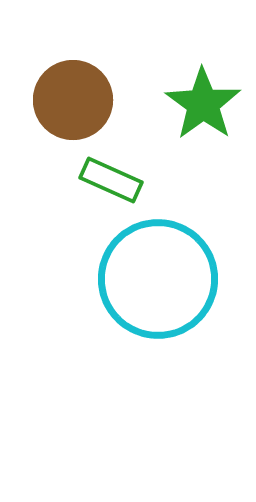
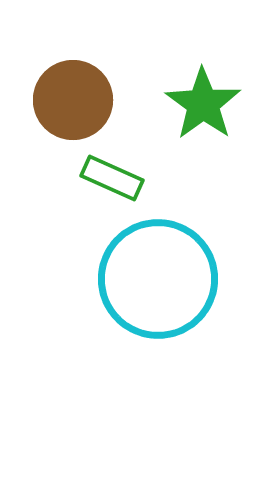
green rectangle: moved 1 px right, 2 px up
